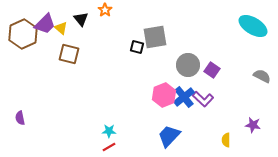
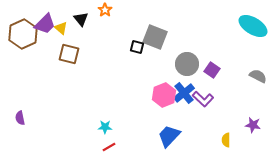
gray square: rotated 30 degrees clockwise
gray circle: moved 1 px left, 1 px up
gray semicircle: moved 4 px left
blue cross: moved 4 px up
cyan star: moved 4 px left, 4 px up
